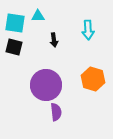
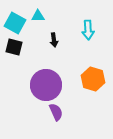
cyan square: rotated 20 degrees clockwise
purple semicircle: rotated 18 degrees counterclockwise
